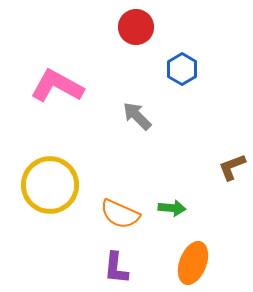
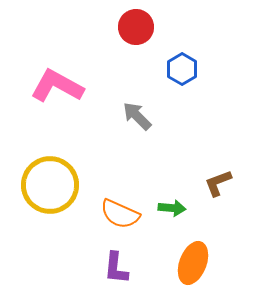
brown L-shape: moved 14 px left, 16 px down
